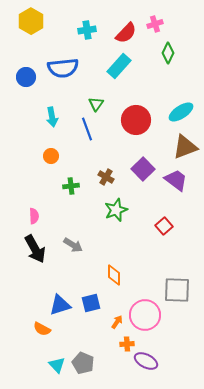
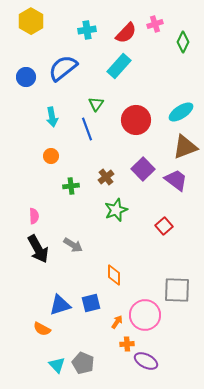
green diamond: moved 15 px right, 11 px up
blue semicircle: rotated 148 degrees clockwise
brown cross: rotated 21 degrees clockwise
black arrow: moved 3 px right
